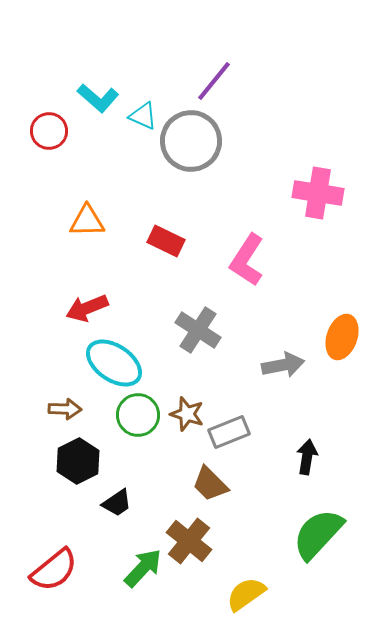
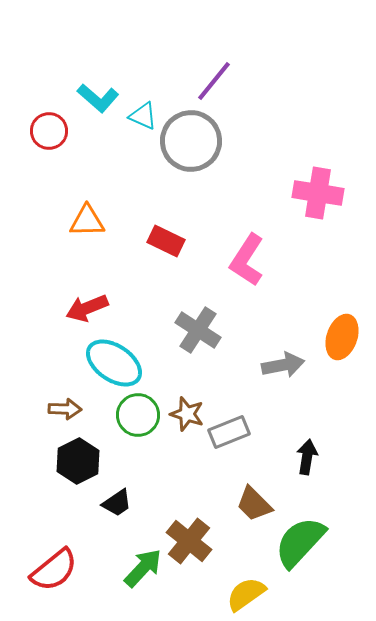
brown trapezoid: moved 44 px right, 20 px down
green semicircle: moved 18 px left, 8 px down
